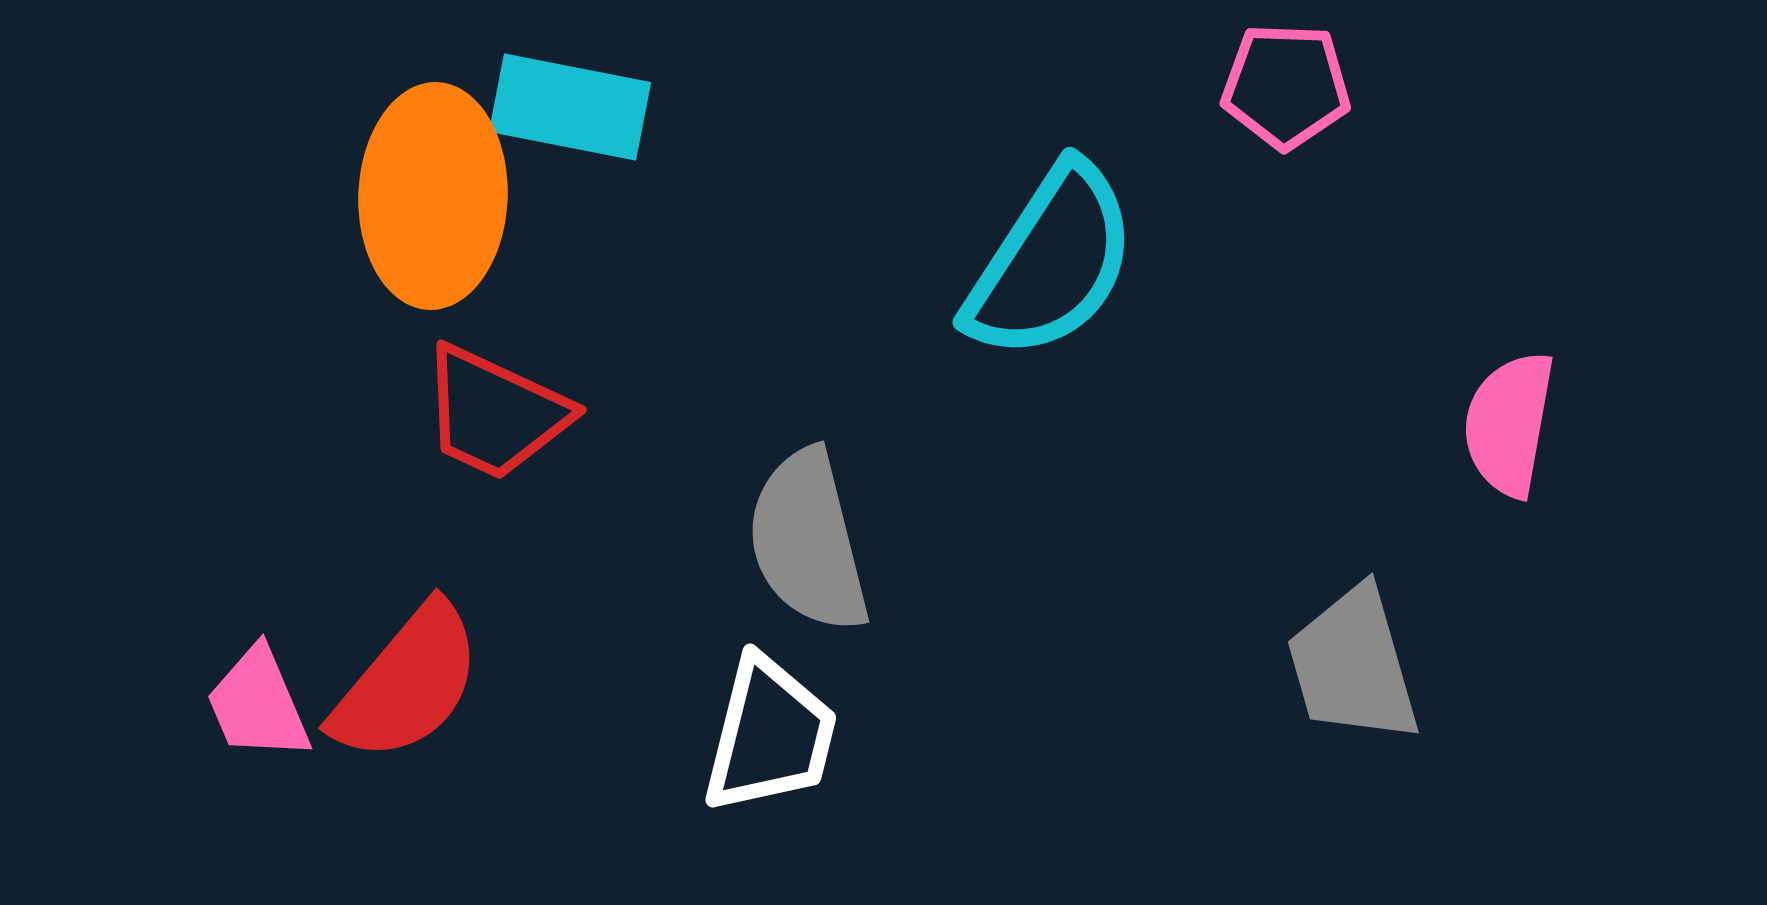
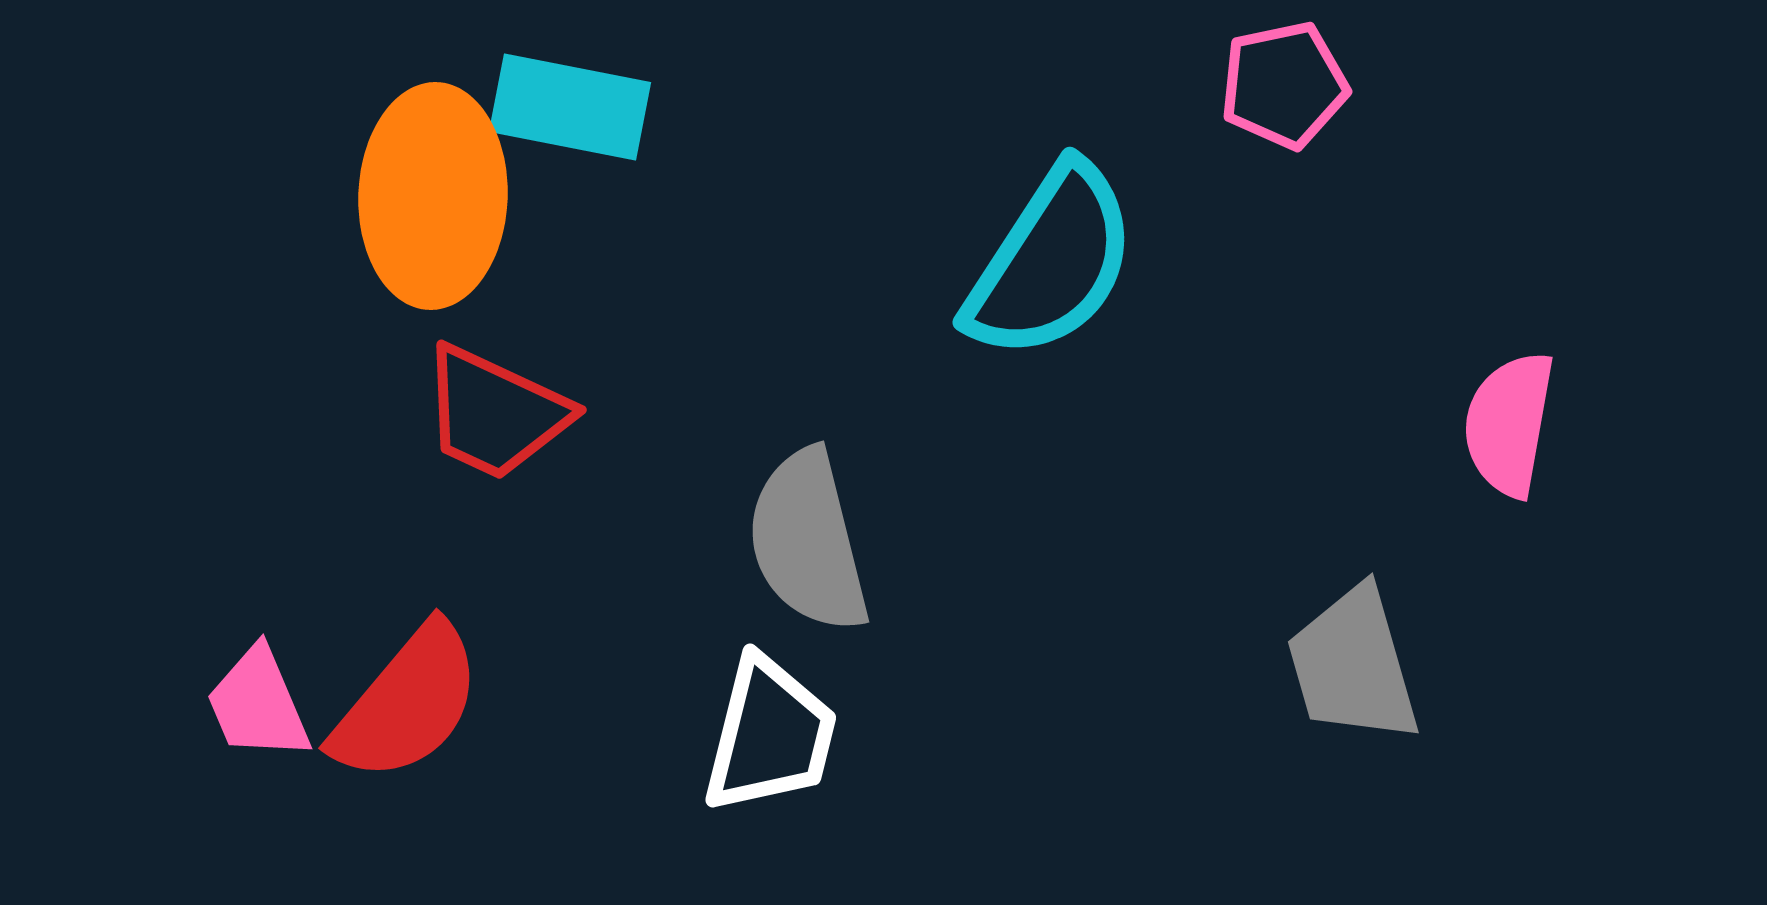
pink pentagon: moved 2 px left, 1 px up; rotated 14 degrees counterclockwise
red semicircle: moved 20 px down
